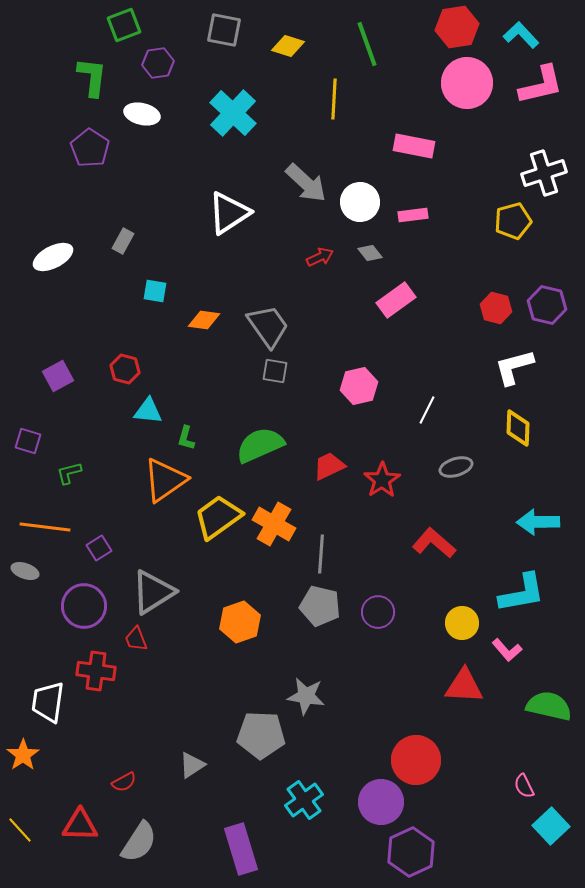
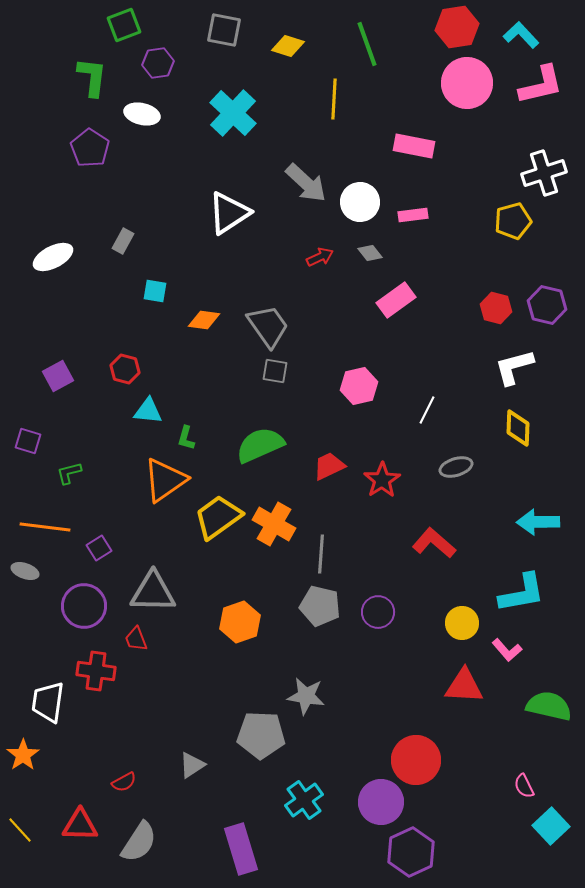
gray triangle at (153, 592): rotated 33 degrees clockwise
